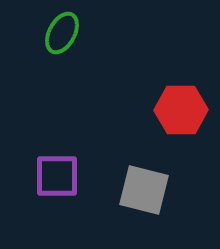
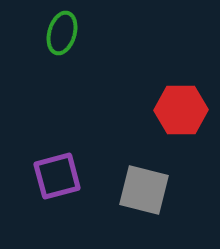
green ellipse: rotated 12 degrees counterclockwise
purple square: rotated 15 degrees counterclockwise
